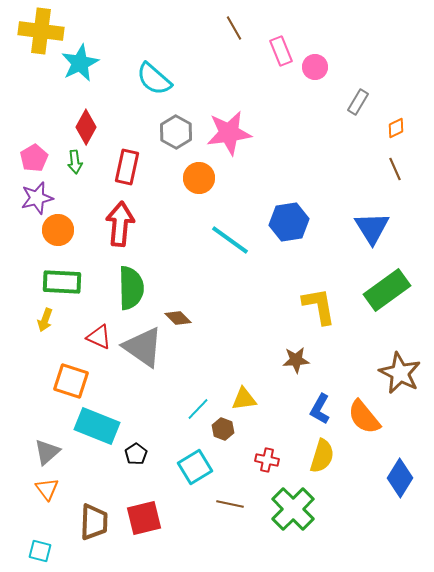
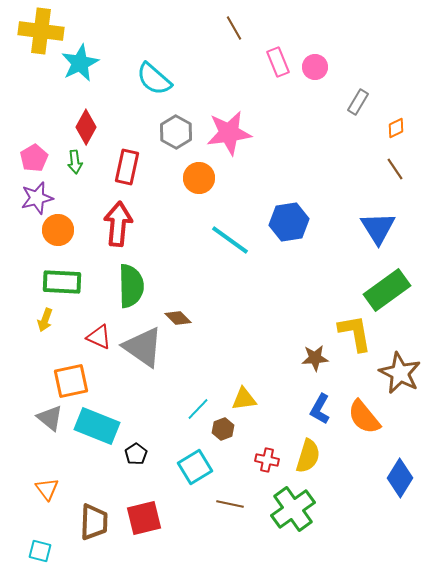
pink rectangle at (281, 51): moved 3 px left, 11 px down
brown line at (395, 169): rotated 10 degrees counterclockwise
red arrow at (120, 224): moved 2 px left
blue triangle at (372, 228): moved 6 px right
green semicircle at (131, 288): moved 2 px up
yellow L-shape at (319, 306): moved 36 px right, 27 px down
brown star at (296, 360): moved 19 px right, 2 px up
orange square at (71, 381): rotated 30 degrees counterclockwise
brown hexagon at (223, 429): rotated 20 degrees clockwise
gray triangle at (47, 452): moved 3 px right, 34 px up; rotated 40 degrees counterclockwise
yellow semicircle at (322, 456): moved 14 px left
green cross at (293, 509): rotated 9 degrees clockwise
